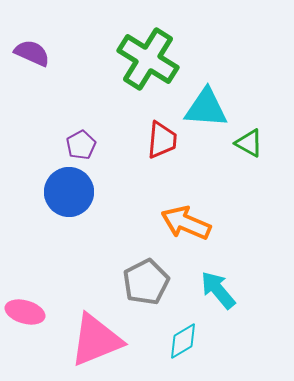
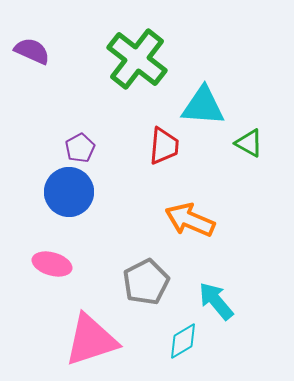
purple semicircle: moved 2 px up
green cross: moved 11 px left; rotated 6 degrees clockwise
cyan triangle: moved 3 px left, 2 px up
red trapezoid: moved 2 px right, 6 px down
purple pentagon: moved 1 px left, 3 px down
orange arrow: moved 4 px right, 3 px up
cyan arrow: moved 2 px left, 11 px down
pink ellipse: moved 27 px right, 48 px up
pink triangle: moved 5 px left; rotated 4 degrees clockwise
